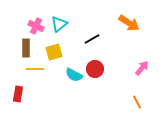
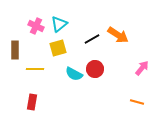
orange arrow: moved 11 px left, 12 px down
brown rectangle: moved 11 px left, 2 px down
yellow square: moved 4 px right, 4 px up
cyan semicircle: moved 1 px up
red rectangle: moved 14 px right, 8 px down
orange line: rotated 48 degrees counterclockwise
